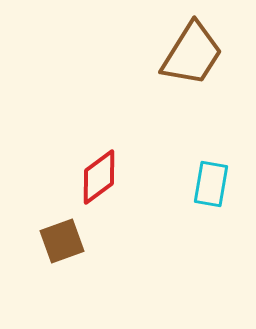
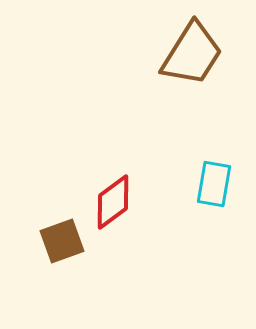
red diamond: moved 14 px right, 25 px down
cyan rectangle: moved 3 px right
